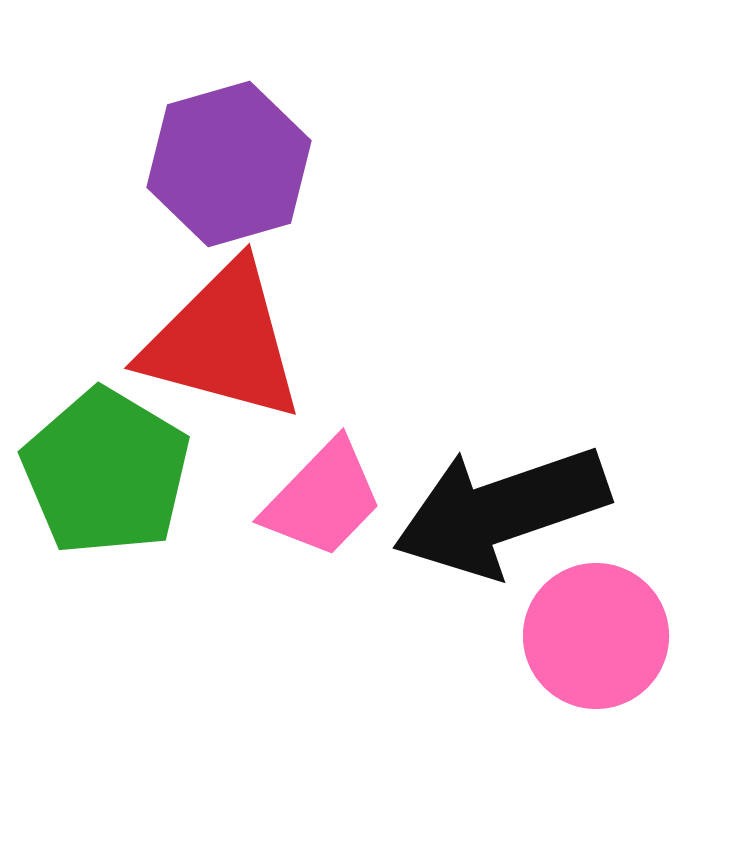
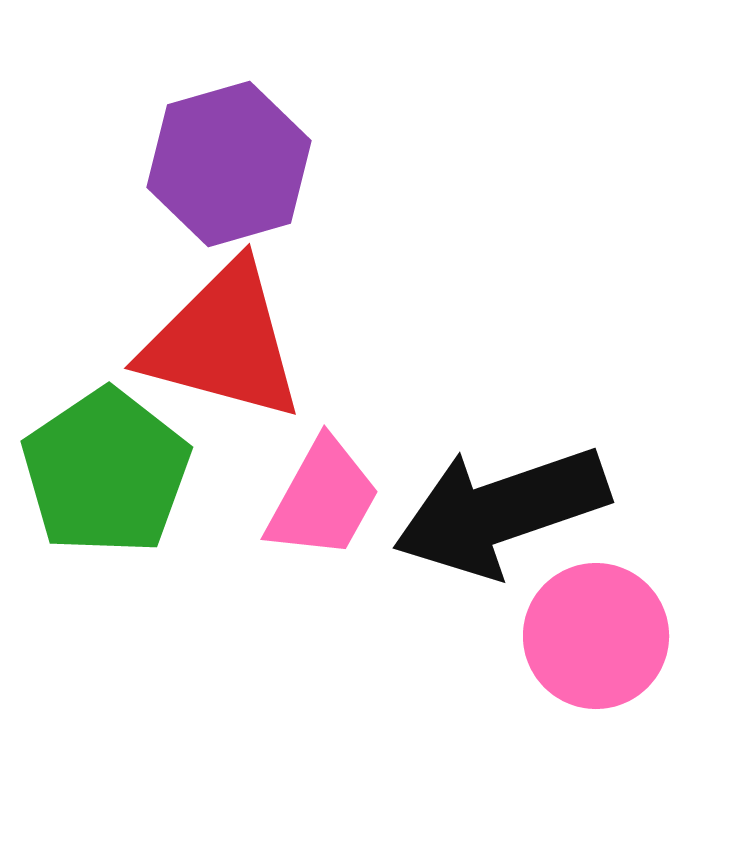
green pentagon: rotated 7 degrees clockwise
pink trapezoid: rotated 15 degrees counterclockwise
